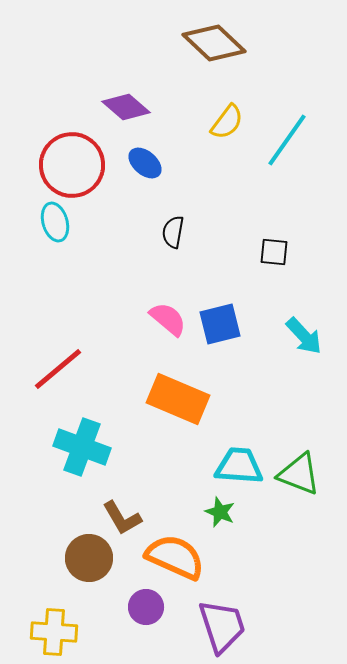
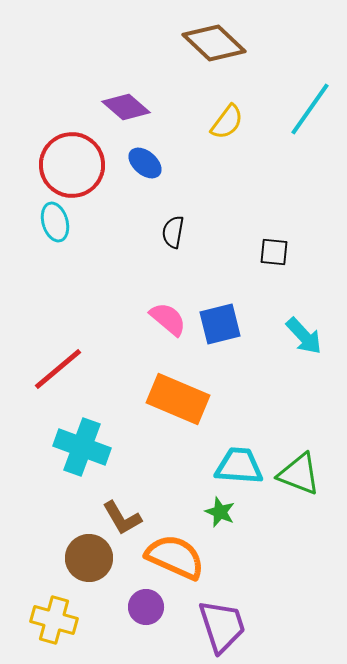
cyan line: moved 23 px right, 31 px up
yellow cross: moved 12 px up; rotated 12 degrees clockwise
